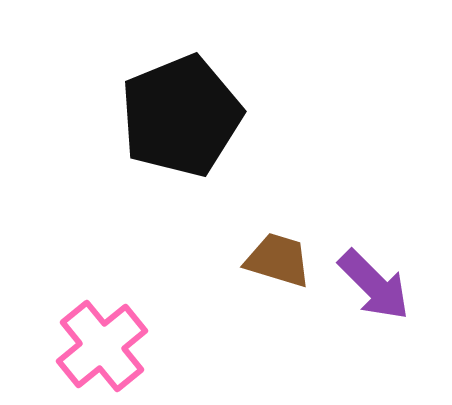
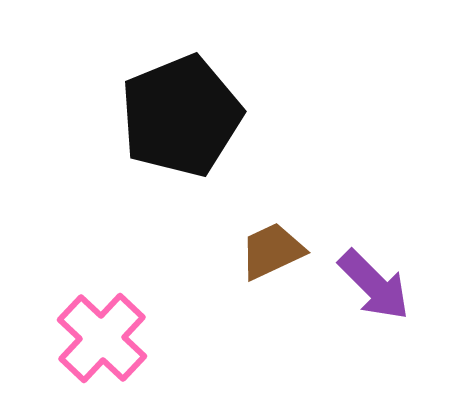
brown trapezoid: moved 6 px left, 9 px up; rotated 42 degrees counterclockwise
pink cross: moved 8 px up; rotated 8 degrees counterclockwise
